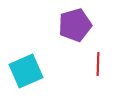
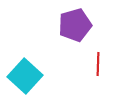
cyan square: moved 1 px left, 5 px down; rotated 24 degrees counterclockwise
